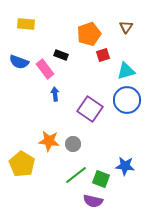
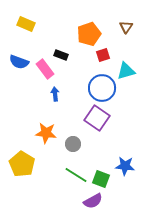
yellow rectangle: rotated 18 degrees clockwise
blue circle: moved 25 px left, 12 px up
purple square: moved 7 px right, 9 px down
orange star: moved 3 px left, 8 px up
green line: rotated 70 degrees clockwise
purple semicircle: rotated 42 degrees counterclockwise
